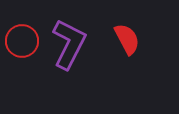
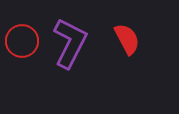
purple L-shape: moved 1 px right, 1 px up
